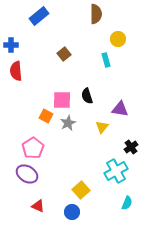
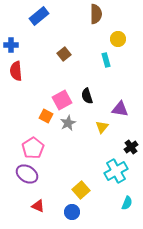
pink square: rotated 30 degrees counterclockwise
